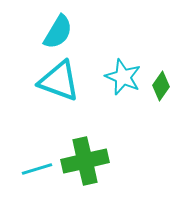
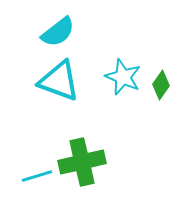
cyan semicircle: rotated 21 degrees clockwise
green diamond: moved 1 px up
green cross: moved 3 px left, 1 px down
cyan line: moved 7 px down
